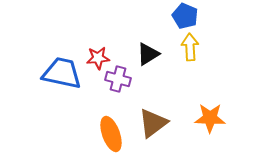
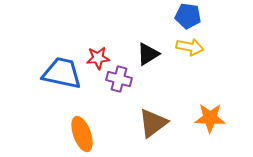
blue pentagon: moved 3 px right; rotated 15 degrees counterclockwise
yellow arrow: rotated 104 degrees clockwise
purple cross: moved 1 px right
orange ellipse: moved 29 px left
